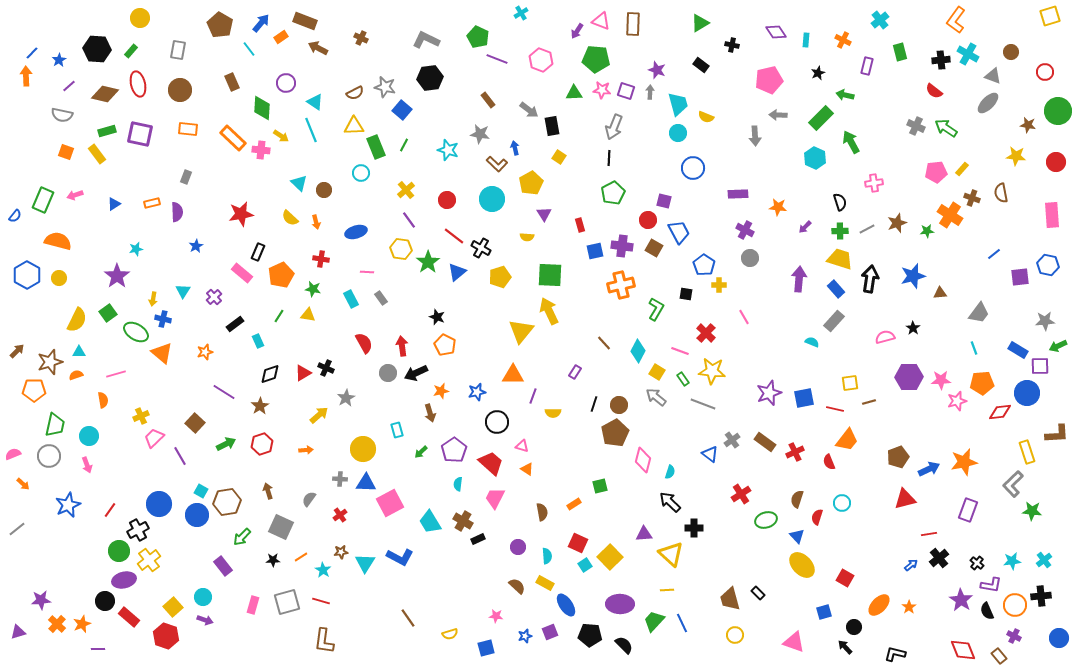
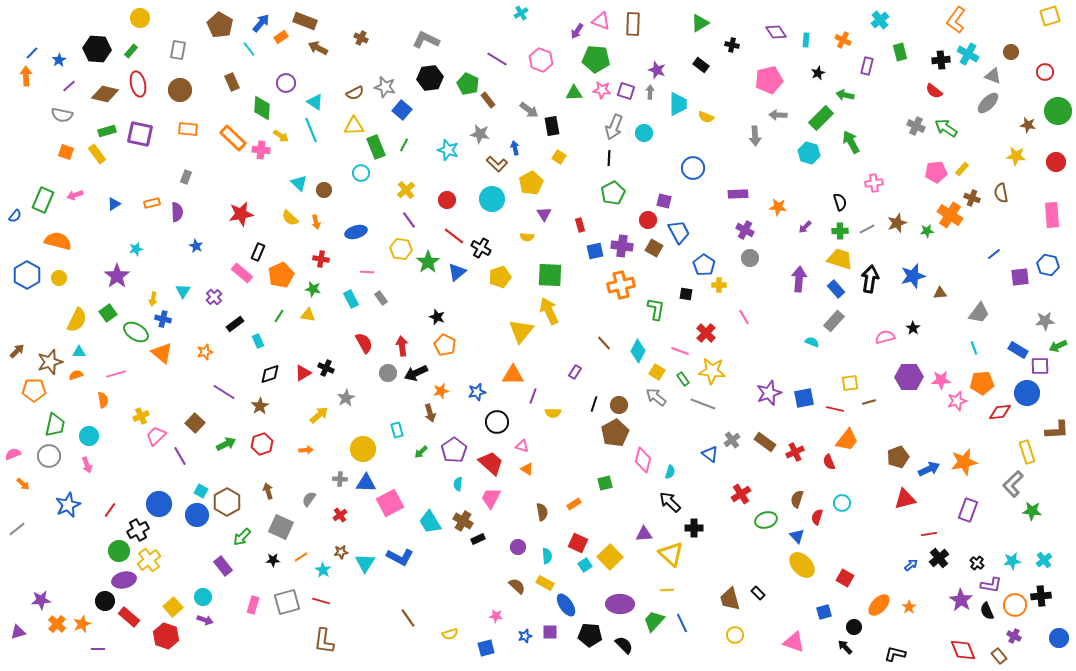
green pentagon at (478, 37): moved 10 px left, 47 px down
purple line at (497, 59): rotated 10 degrees clockwise
cyan trapezoid at (678, 104): rotated 15 degrees clockwise
cyan circle at (678, 133): moved 34 px left
cyan hexagon at (815, 158): moved 6 px left, 5 px up; rotated 10 degrees counterclockwise
blue star at (196, 246): rotated 16 degrees counterclockwise
green L-shape at (656, 309): rotated 20 degrees counterclockwise
brown L-shape at (1057, 434): moved 4 px up
pink trapezoid at (154, 438): moved 2 px right, 2 px up
green square at (600, 486): moved 5 px right, 3 px up
pink trapezoid at (495, 498): moved 4 px left
brown hexagon at (227, 502): rotated 20 degrees counterclockwise
purple square at (550, 632): rotated 21 degrees clockwise
